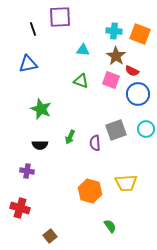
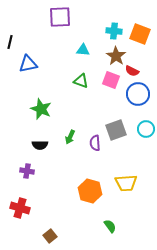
black line: moved 23 px left, 13 px down; rotated 32 degrees clockwise
